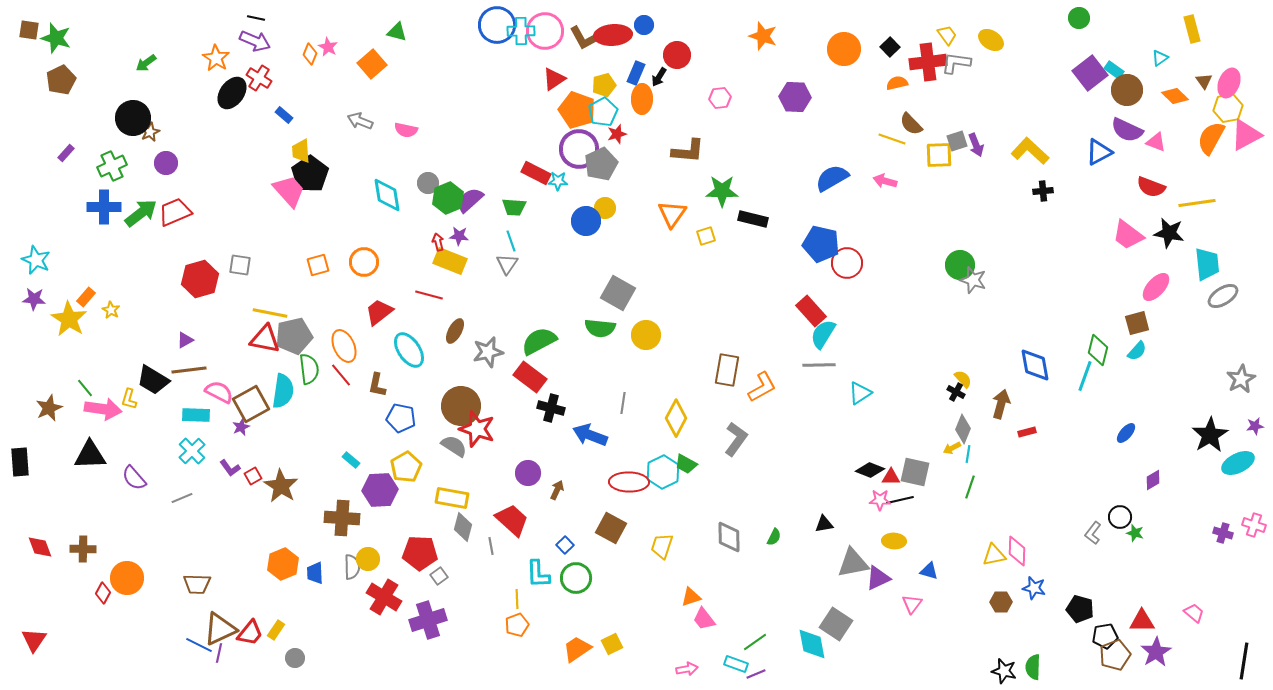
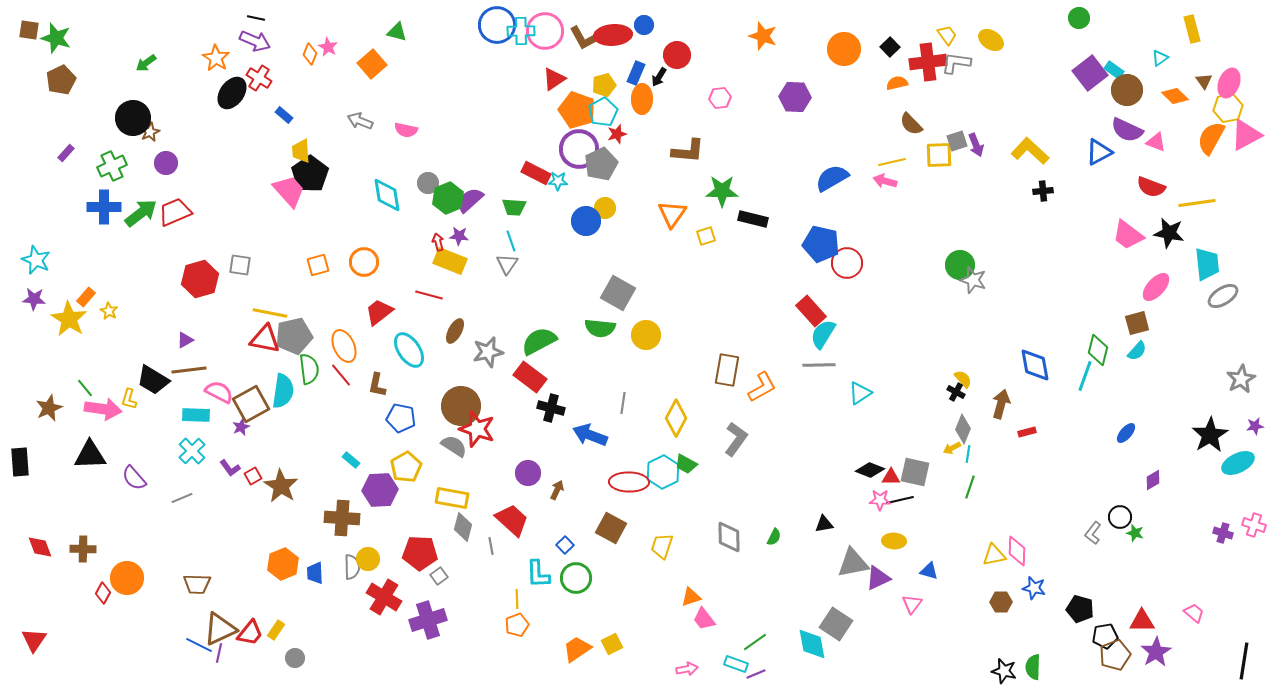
yellow line at (892, 139): moved 23 px down; rotated 32 degrees counterclockwise
yellow star at (111, 310): moved 2 px left, 1 px down
